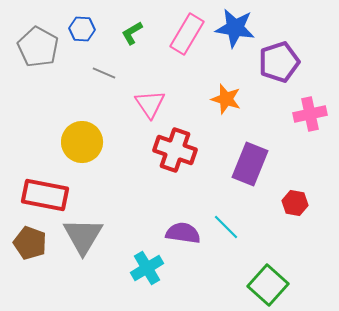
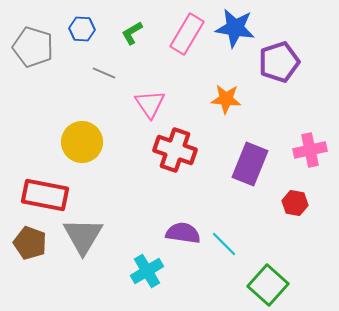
gray pentagon: moved 5 px left; rotated 12 degrees counterclockwise
orange star: rotated 12 degrees counterclockwise
pink cross: moved 36 px down
cyan line: moved 2 px left, 17 px down
cyan cross: moved 3 px down
